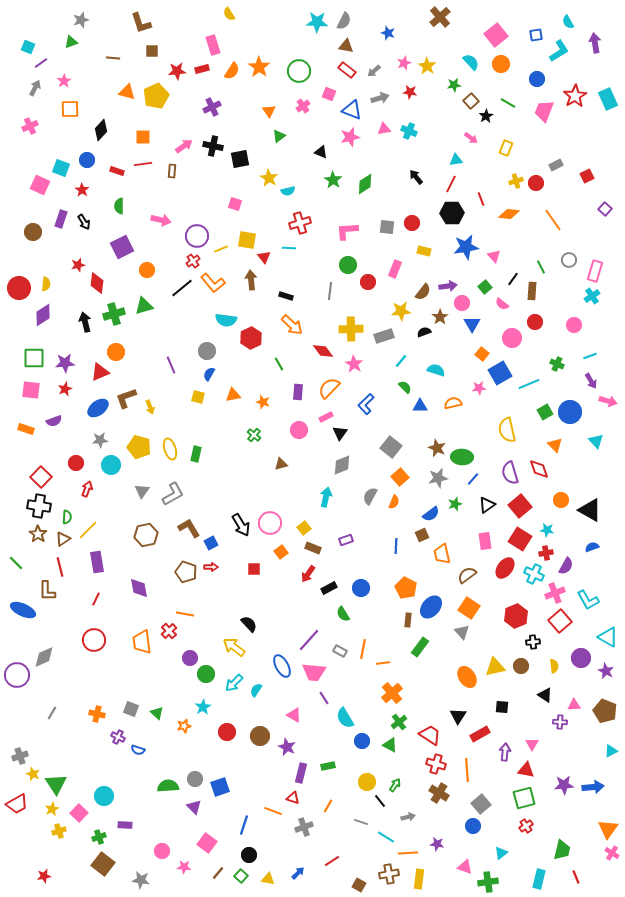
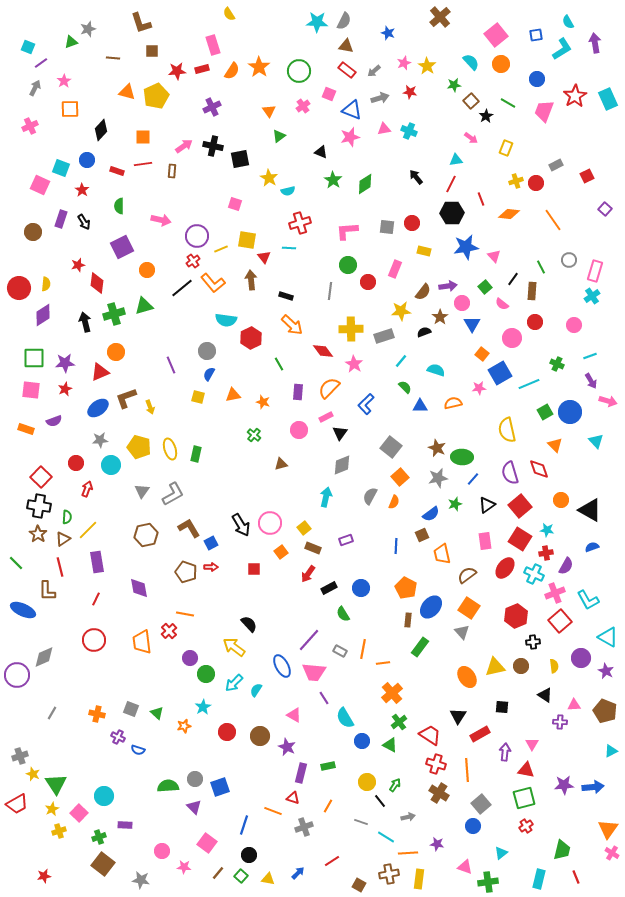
gray star at (81, 20): moved 7 px right, 9 px down
cyan L-shape at (559, 51): moved 3 px right, 2 px up
